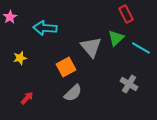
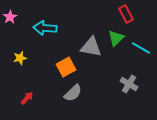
gray triangle: rotated 40 degrees counterclockwise
